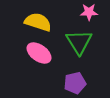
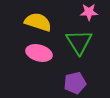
pink ellipse: rotated 20 degrees counterclockwise
